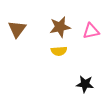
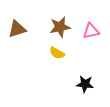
brown triangle: rotated 36 degrees clockwise
yellow semicircle: moved 2 px left, 2 px down; rotated 35 degrees clockwise
